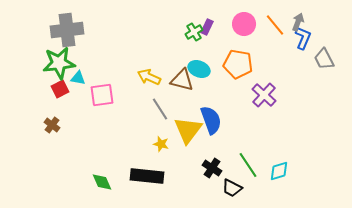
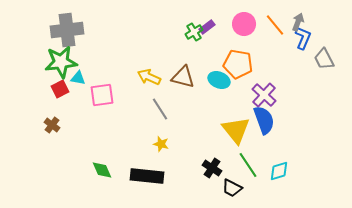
purple rectangle: rotated 28 degrees clockwise
green star: moved 2 px right, 1 px up
cyan ellipse: moved 20 px right, 11 px down
brown triangle: moved 1 px right, 3 px up
blue semicircle: moved 53 px right
yellow triangle: moved 48 px right; rotated 16 degrees counterclockwise
green diamond: moved 12 px up
